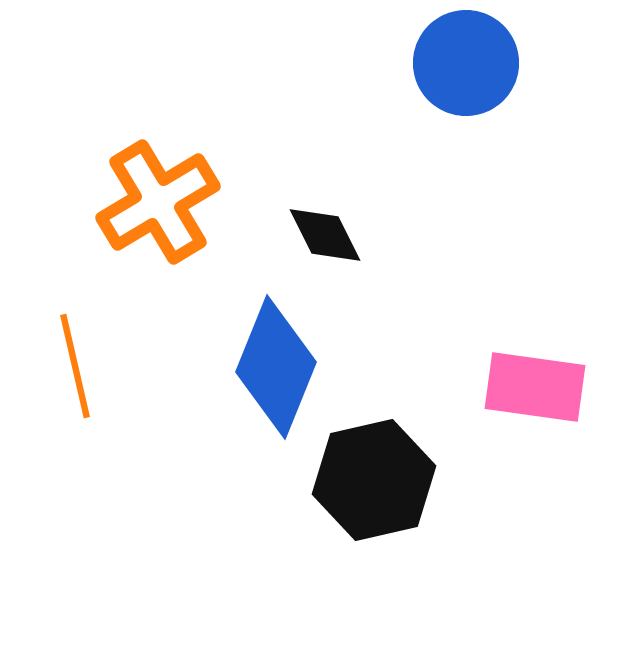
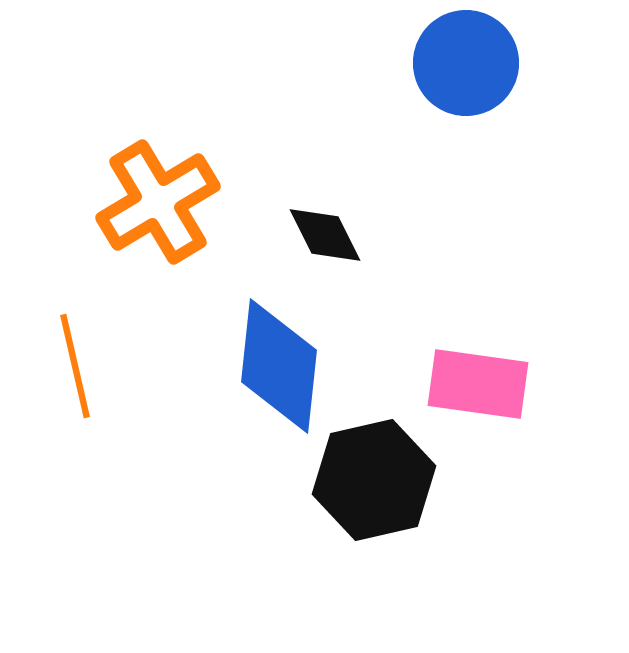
blue diamond: moved 3 px right, 1 px up; rotated 16 degrees counterclockwise
pink rectangle: moved 57 px left, 3 px up
